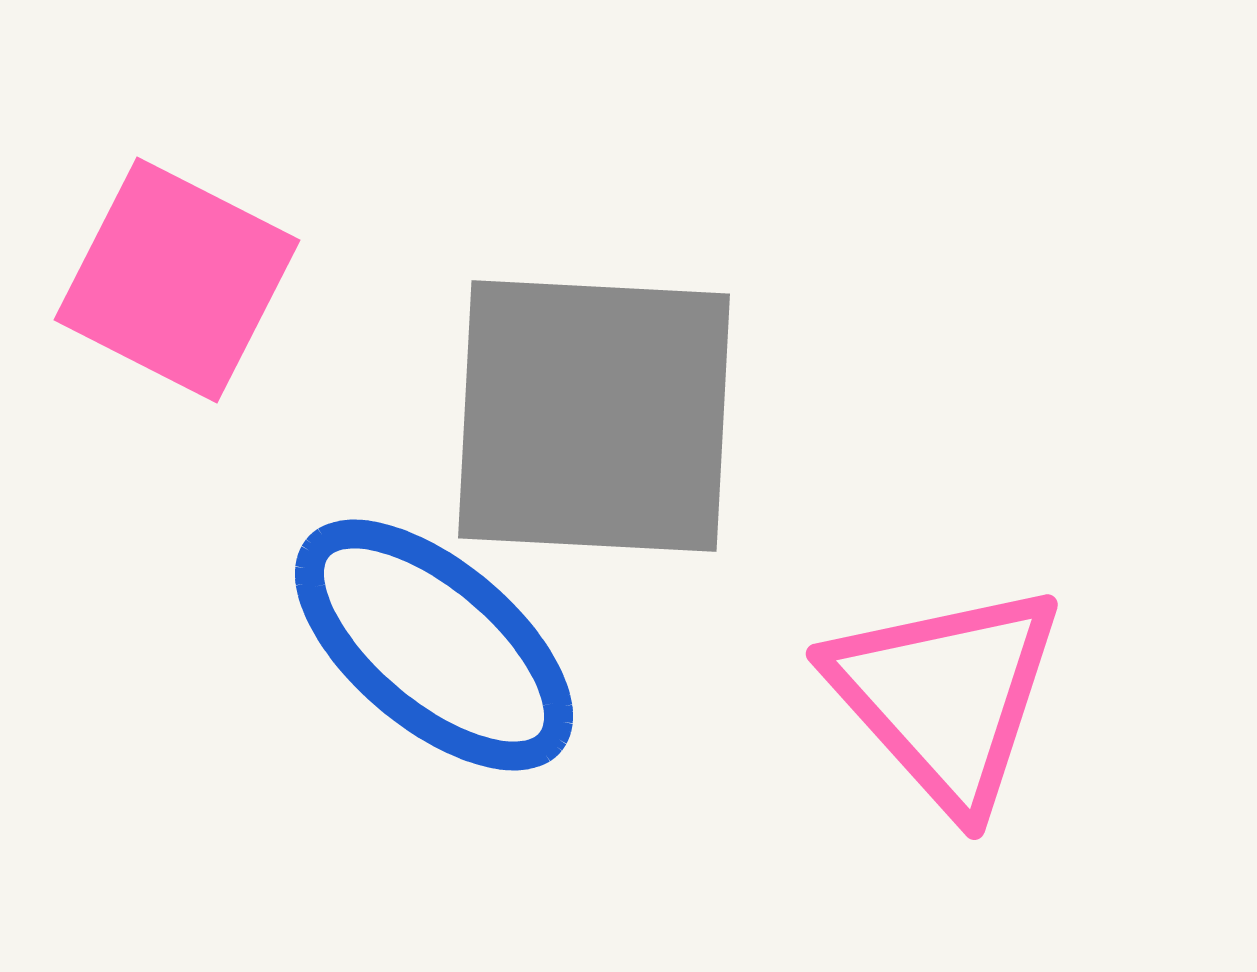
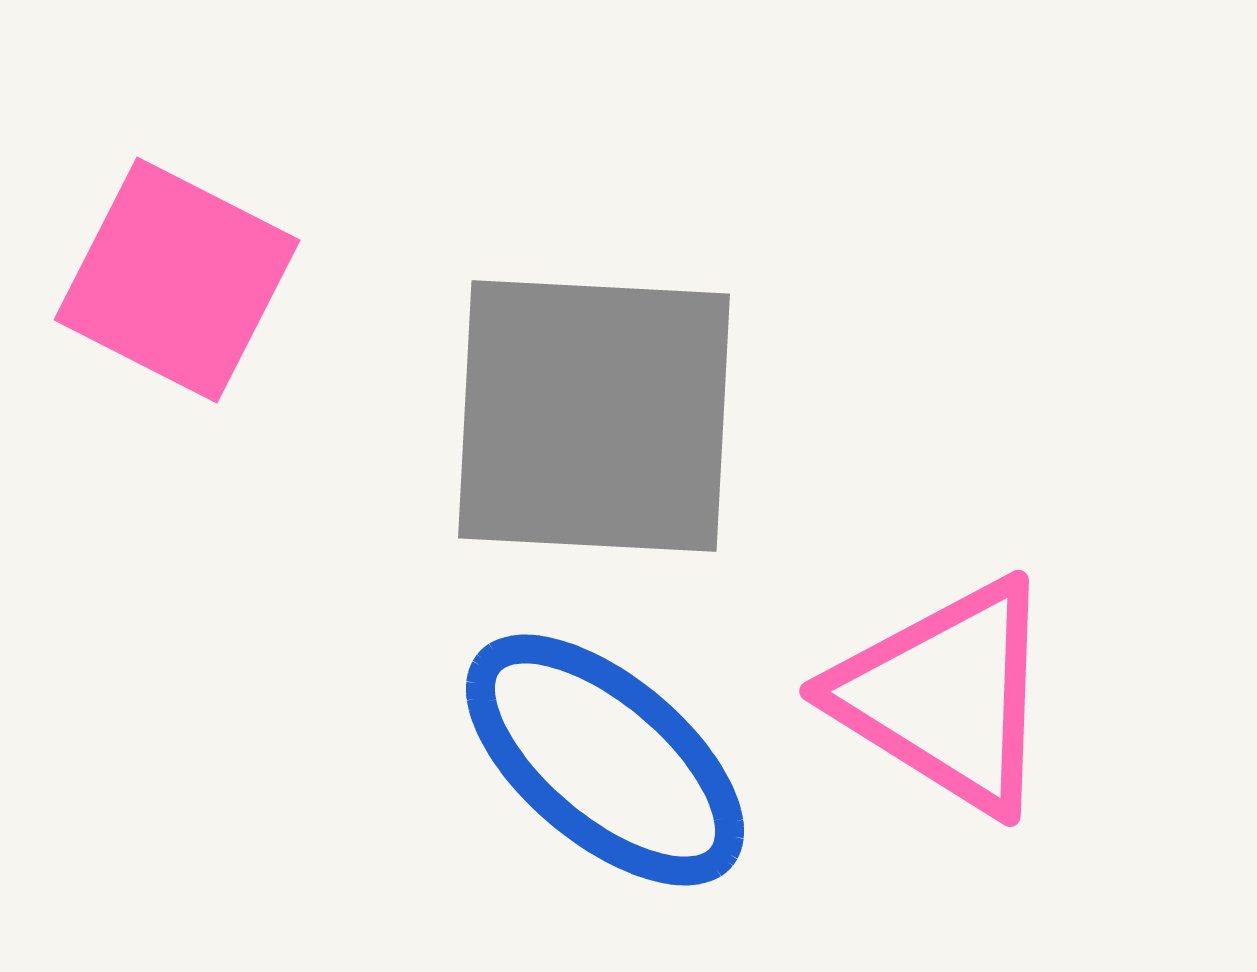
blue ellipse: moved 171 px right, 115 px down
pink triangle: rotated 16 degrees counterclockwise
